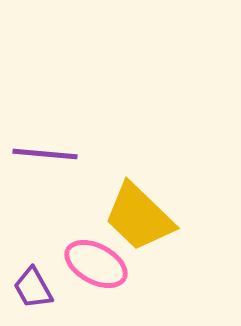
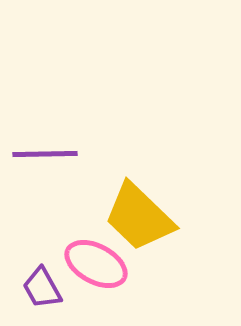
purple line: rotated 6 degrees counterclockwise
purple trapezoid: moved 9 px right
